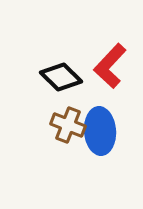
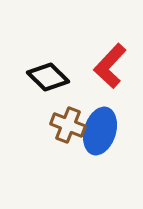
black diamond: moved 13 px left
blue ellipse: rotated 21 degrees clockwise
